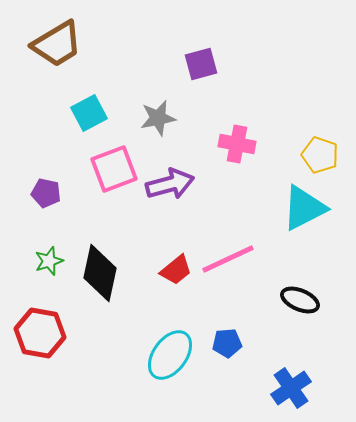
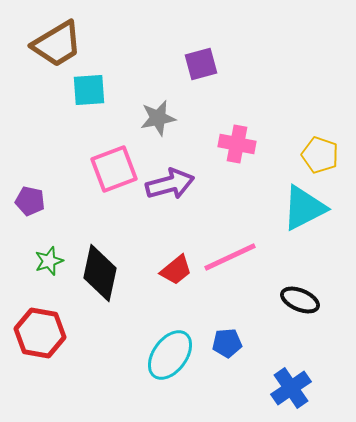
cyan square: moved 23 px up; rotated 24 degrees clockwise
purple pentagon: moved 16 px left, 8 px down
pink line: moved 2 px right, 2 px up
